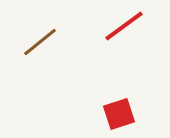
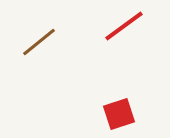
brown line: moved 1 px left
